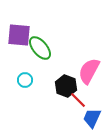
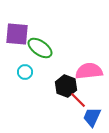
purple square: moved 2 px left, 1 px up
green ellipse: rotated 15 degrees counterclockwise
pink semicircle: rotated 56 degrees clockwise
cyan circle: moved 8 px up
blue trapezoid: moved 1 px up
